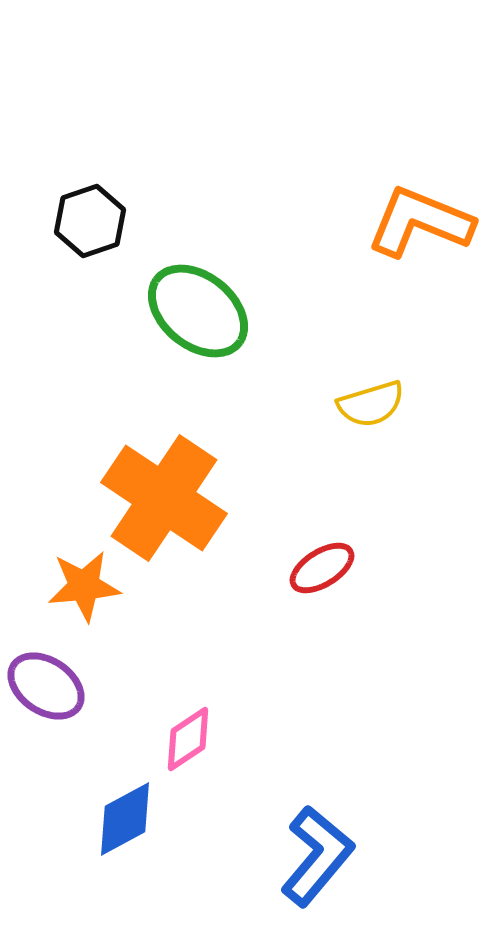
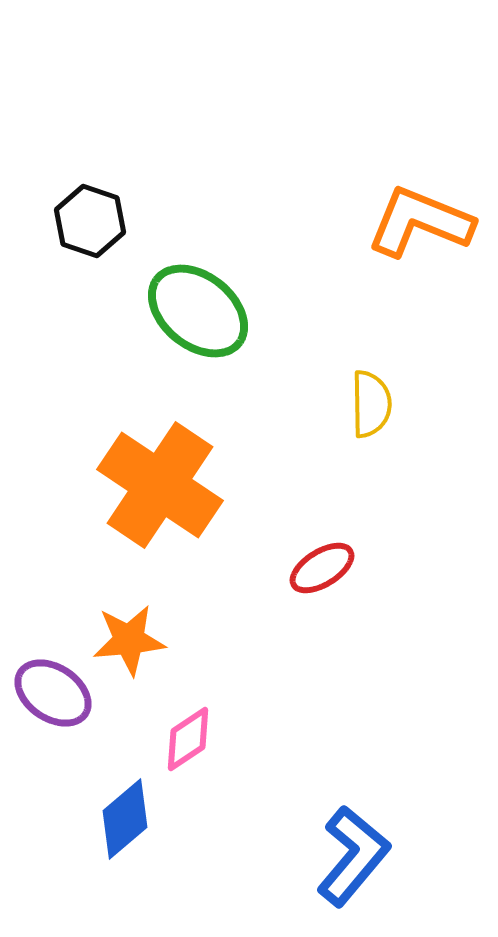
black hexagon: rotated 22 degrees counterclockwise
yellow semicircle: rotated 74 degrees counterclockwise
orange cross: moved 4 px left, 13 px up
orange star: moved 45 px right, 54 px down
purple ellipse: moved 7 px right, 7 px down
blue diamond: rotated 12 degrees counterclockwise
blue L-shape: moved 36 px right
